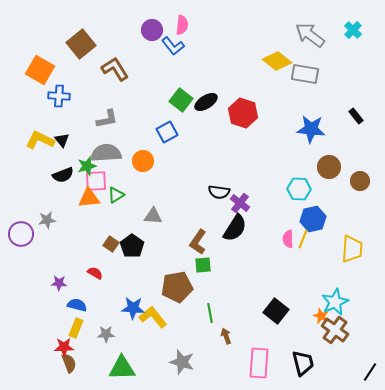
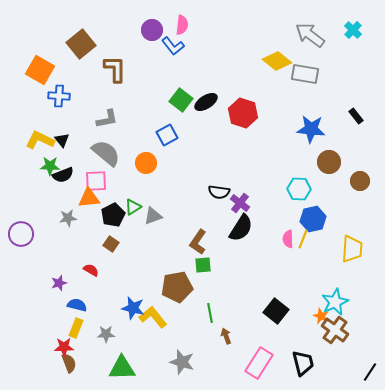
brown L-shape at (115, 69): rotated 32 degrees clockwise
blue square at (167, 132): moved 3 px down
gray semicircle at (106, 153): rotated 44 degrees clockwise
orange circle at (143, 161): moved 3 px right, 2 px down
green star at (87, 166): moved 37 px left; rotated 18 degrees clockwise
brown circle at (329, 167): moved 5 px up
green triangle at (116, 195): moved 17 px right, 12 px down
gray triangle at (153, 216): rotated 24 degrees counterclockwise
gray star at (47, 220): moved 21 px right, 2 px up
black semicircle at (235, 228): moved 6 px right
black pentagon at (132, 246): moved 19 px left, 31 px up; rotated 10 degrees clockwise
red semicircle at (95, 273): moved 4 px left, 3 px up
purple star at (59, 283): rotated 21 degrees counterclockwise
blue star at (133, 308): rotated 10 degrees clockwise
pink rectangle at (259, 363): rotated 28 degrees clockwise
